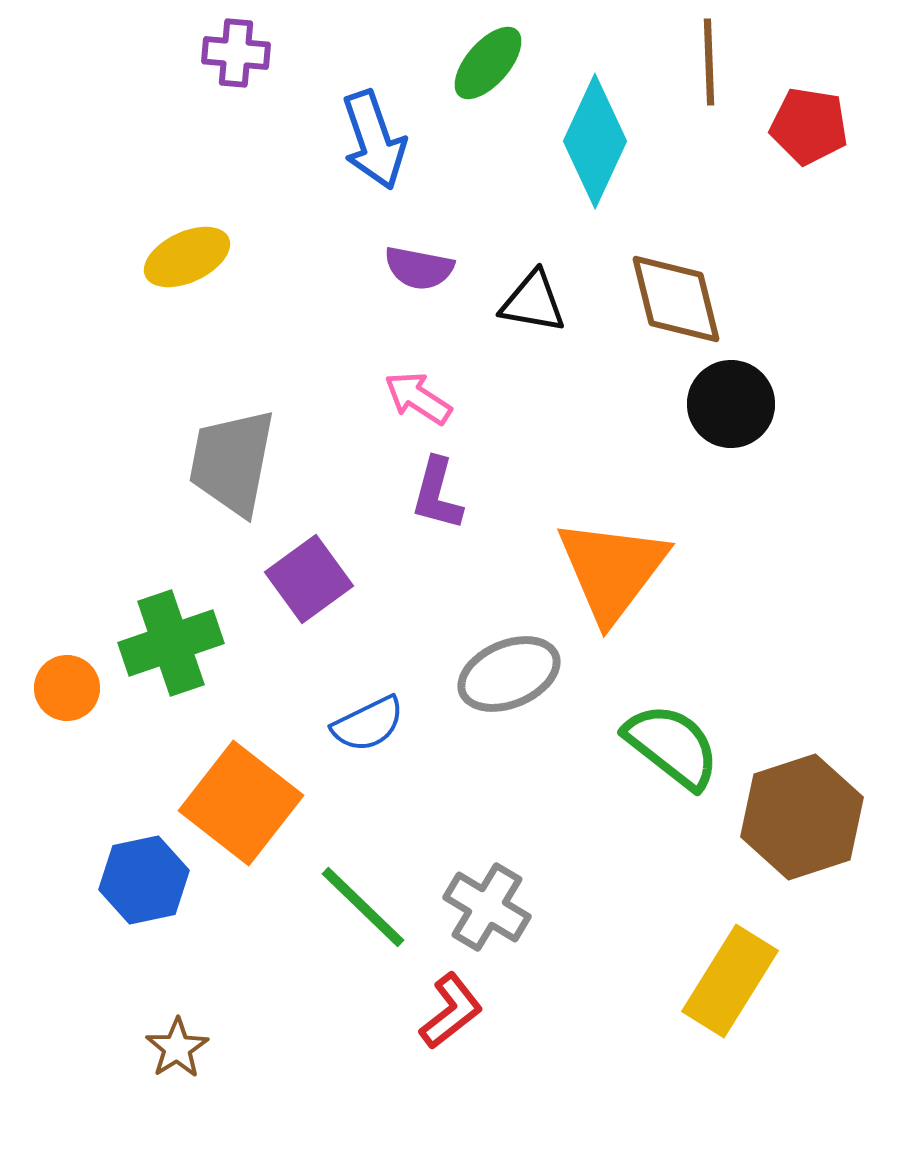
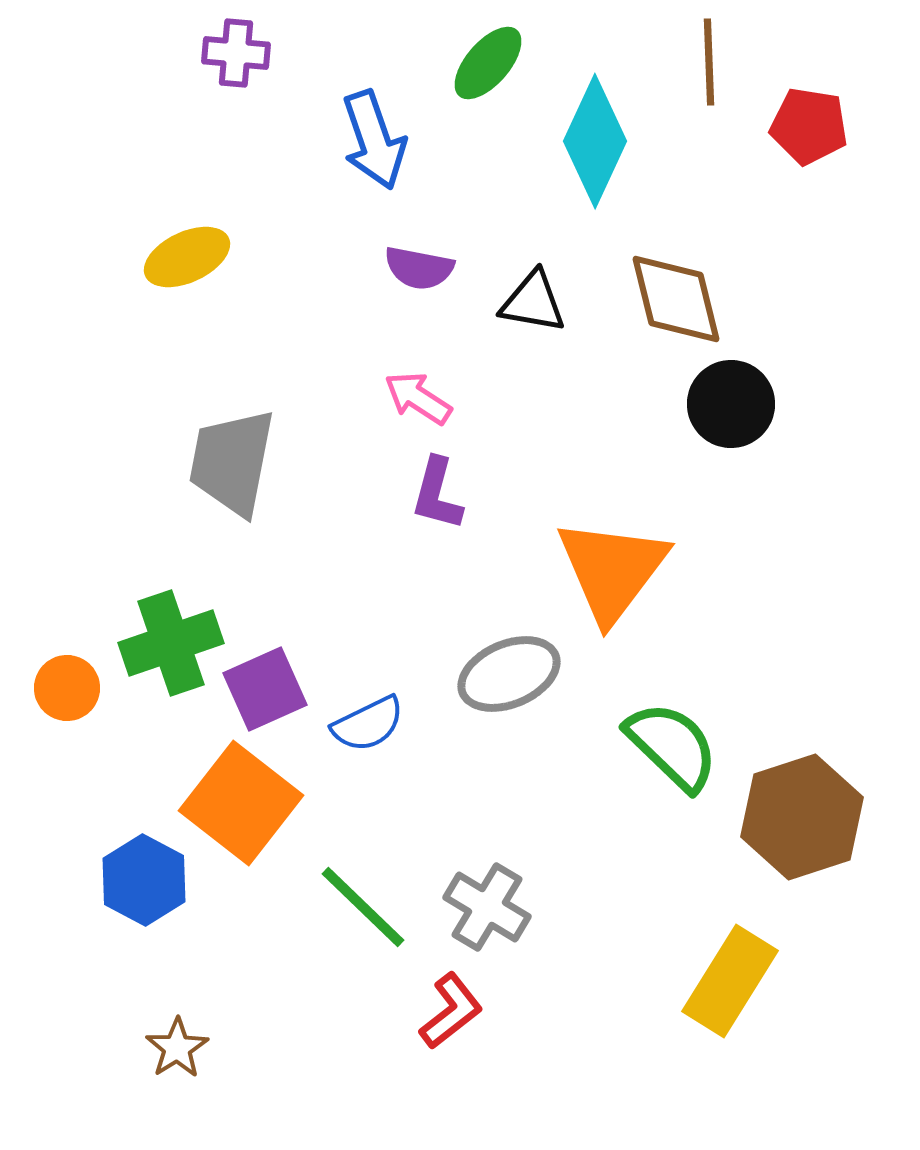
purple square: moved 44 px left, 110 px down; rotated 12 degrees clockwise
green semicircle: rotated 6 degrees clockwise
blue hexagon: rotated 20 degrees counterclockwise
